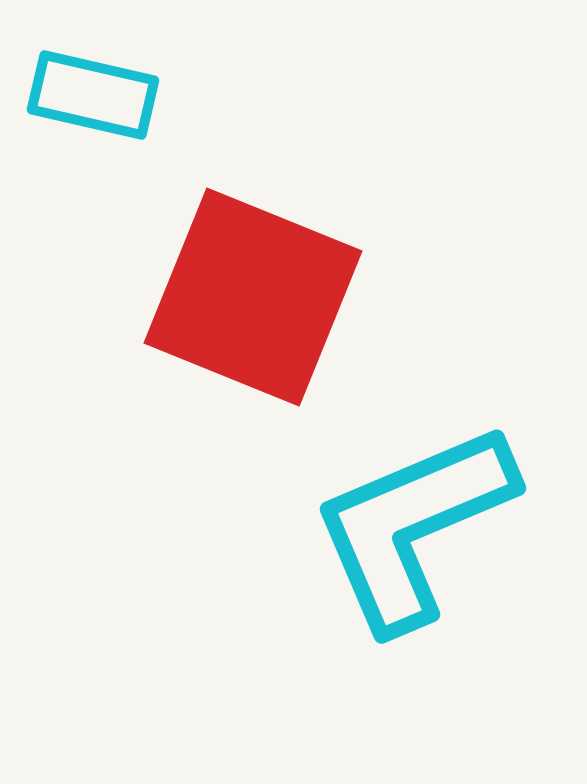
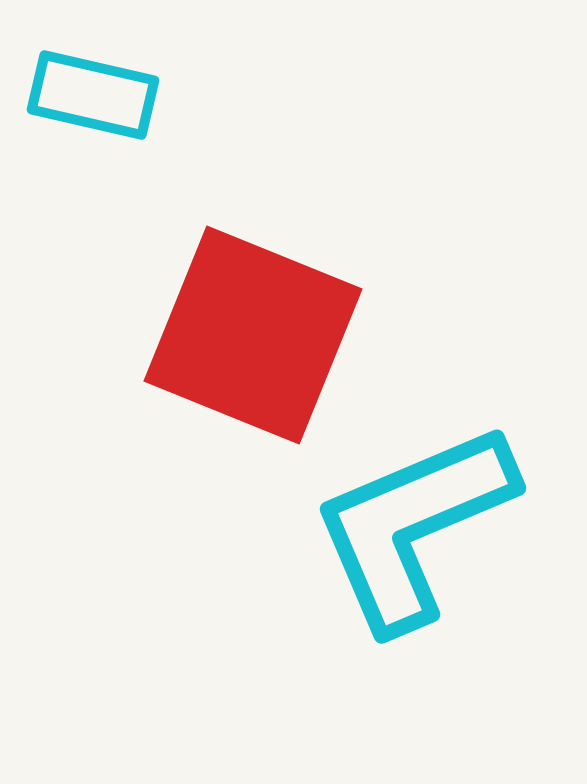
red square: moved 38 px down
